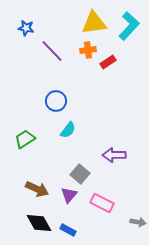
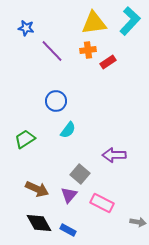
cyan L-shape: moved 1 px right, 5 px up
